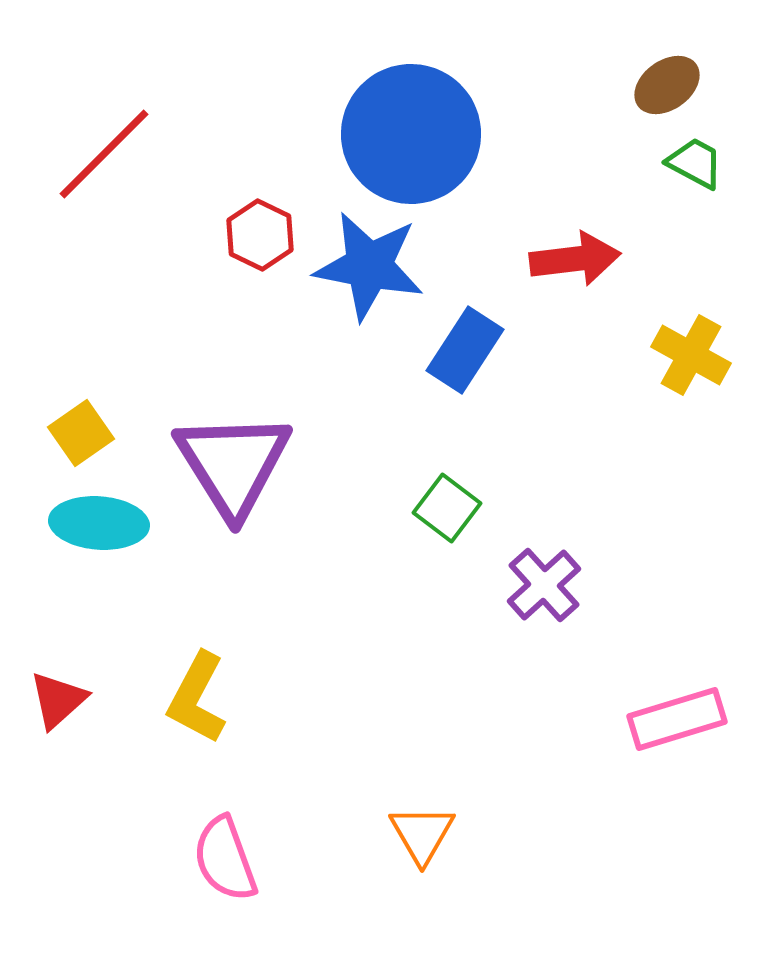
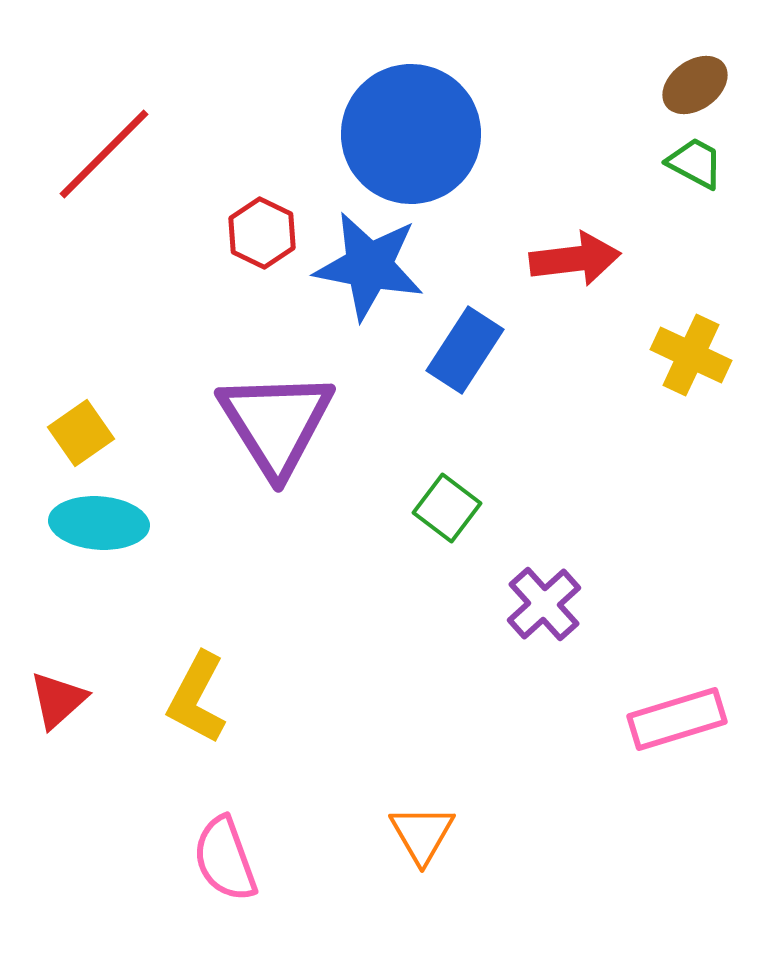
brown ellipse: moved 28 px right
red hexagon: moved 2 px right, 2 px up
yellow cross: rotated 4 degrees counterclockwise
purple triangle: moved 43 px right, 41 px up
purple cross: moved 19 px down
